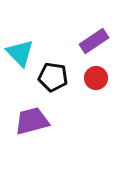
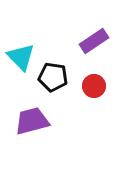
cyan triangle: moved 1 px right, 4 px down
red circle: moved 2 px left, 8 px down
